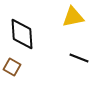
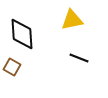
yellow triangle: moved 1 px left, 3 px down
